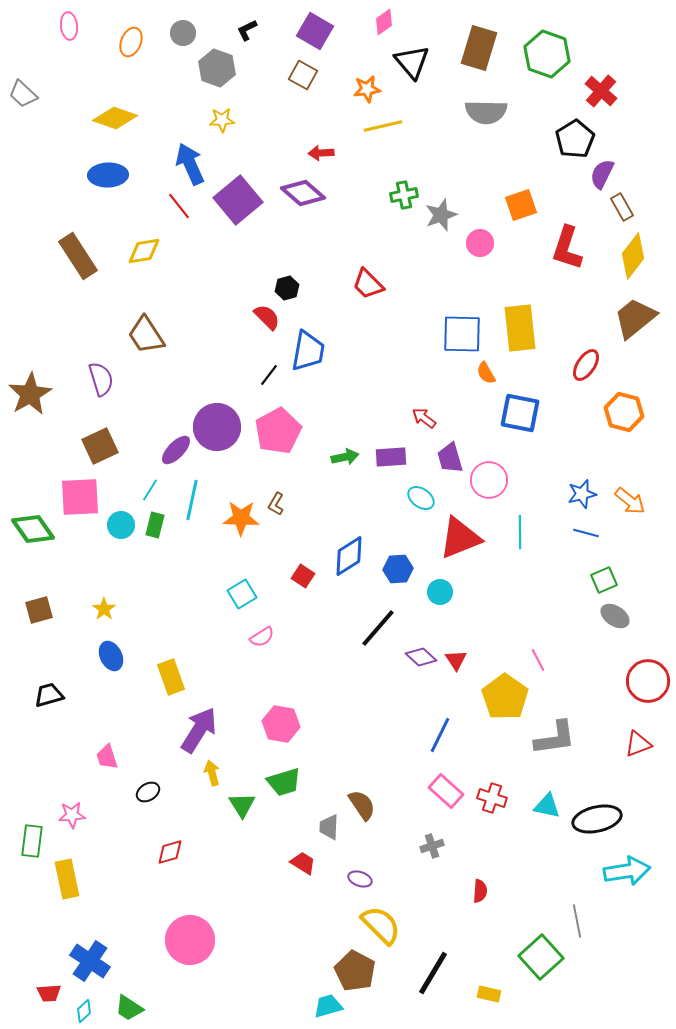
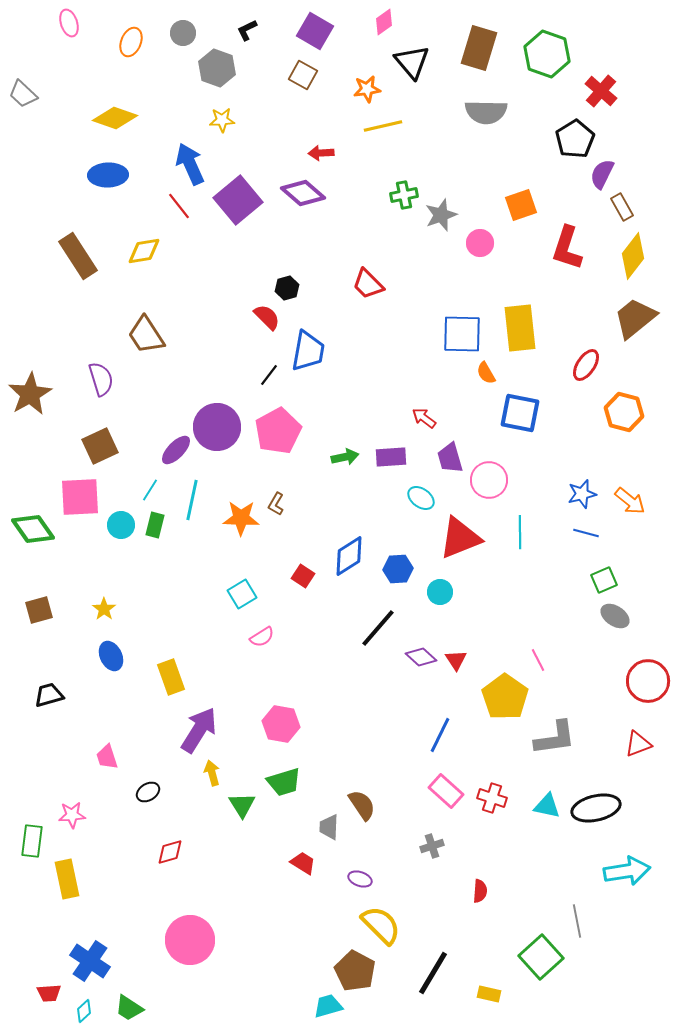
pink ellipse at (69, 26): moved 3 px up; rotated 12 degrees counterclockwise
black ellipse at (597, 819): moved 1 px left, 11 px up
